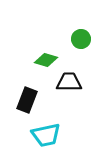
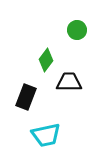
green circle: moved 4 px left, 9 px up
green diamond: rotated 70 degrees counterclockwise
black rectangle: moved 1 px left, 3 px up
